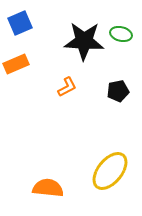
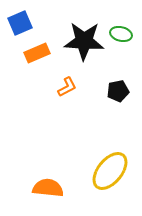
orange rectangle: moved 21 px right, 11 px up
